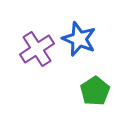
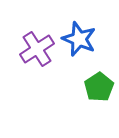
green pentagon: moved 4 px right, 4 px up
